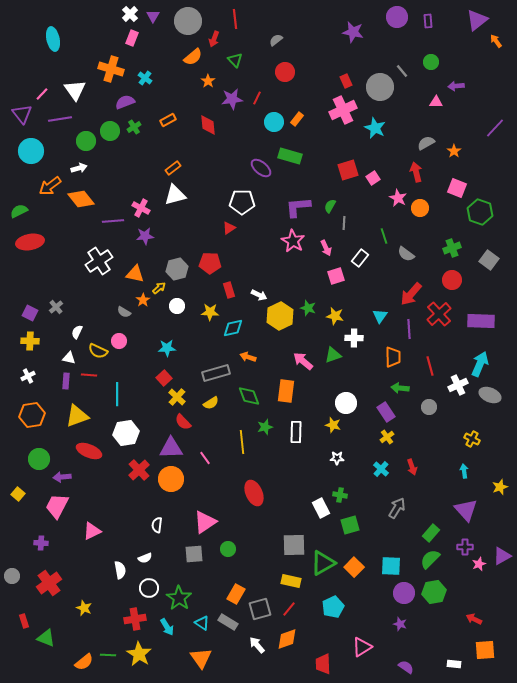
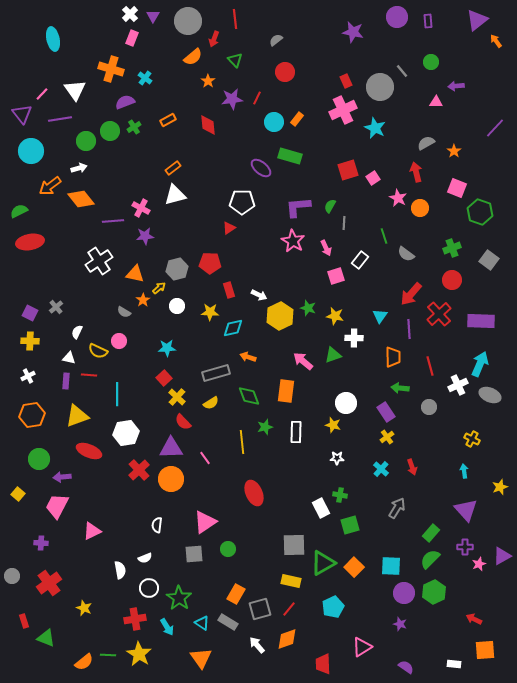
white rectangle at (360, 258): moved 2 px down
green hexagon at (434, 592): rotated 15 degrees counterclockwise
